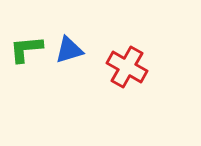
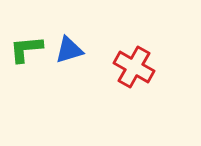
red cross: moved 7 px right
